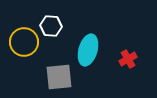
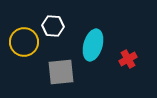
white hexagon: moved 2 px right
cyan ellipse: moved 5 px right, 5 px up
gray square: moved 2 px right, 5 px up
